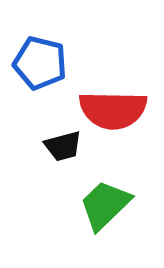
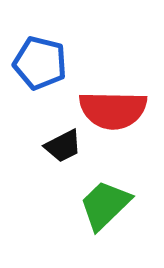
black trapezoid: rotated 12 degrees counterclockwise
